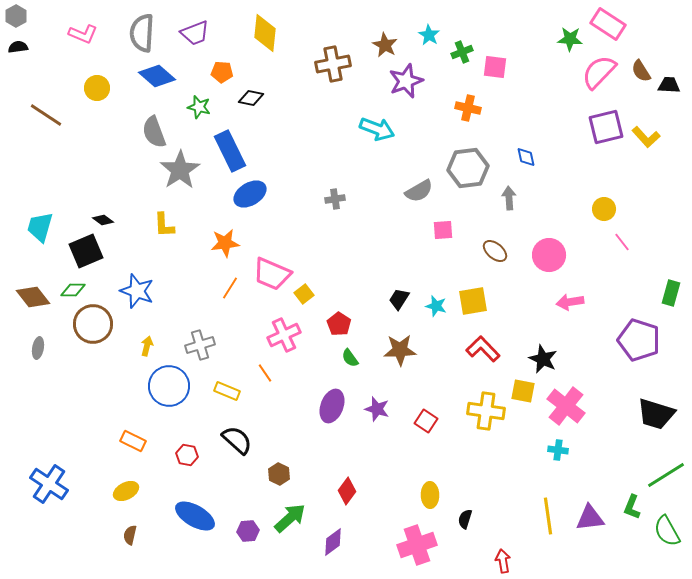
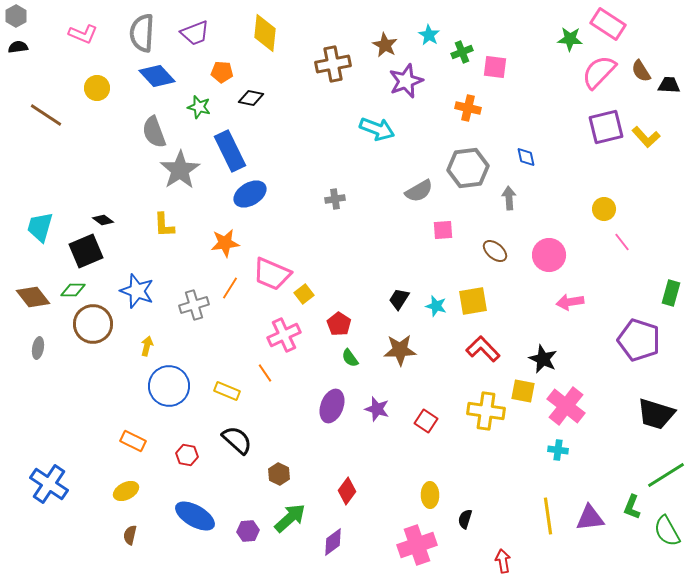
blue diamond at (157, 76): rotated 6 degrees clockwise
gray cross at (200, 345): moved 6 px left, 40 px up
